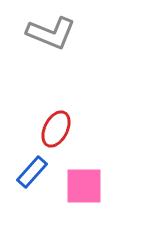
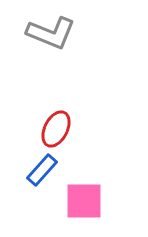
blue rectangle: moved 10 px right, 2 px up
pink square: moved 15 px down
